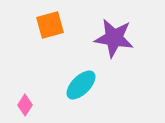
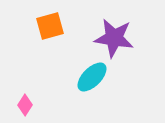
orange square: moved 1 px down
cyan ellipse: moved 11 px right, 8 px up
